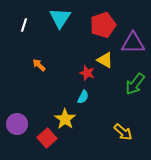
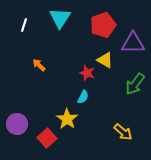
yellow star: moved 2 px right
